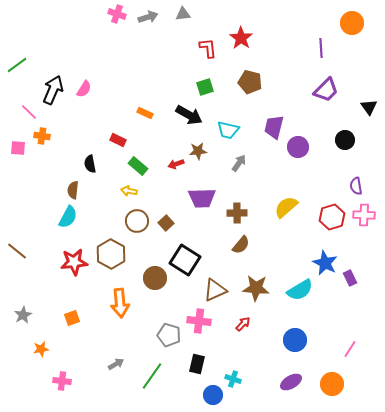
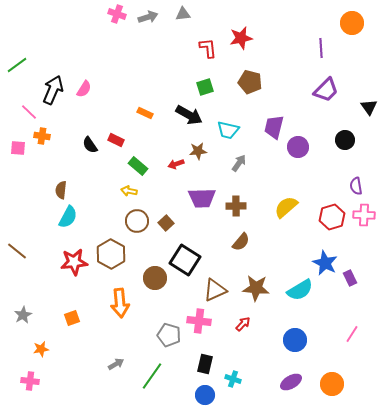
red star at (241, 38): rotated 25 degrees clockwise
red rectangle at (118, 140): moved 2 px left
black semicircle at (90, 164): moved 19 px up; rotated 24 degrees counterclockwise
brown semicircle at (73, 190): moved 12 px left
brown cross at (237, 213): moved 1 px left, 7 px up
brown semicircle at (241, 245): moved 3 px up
pink line at (350, 349): moved 2 px right, 15 px up
black rectangle at (197, 364): moved 8 px right
pink cross at (62, 381): moved 32 px left
blue circle at (213, 395): moved 8 px left
